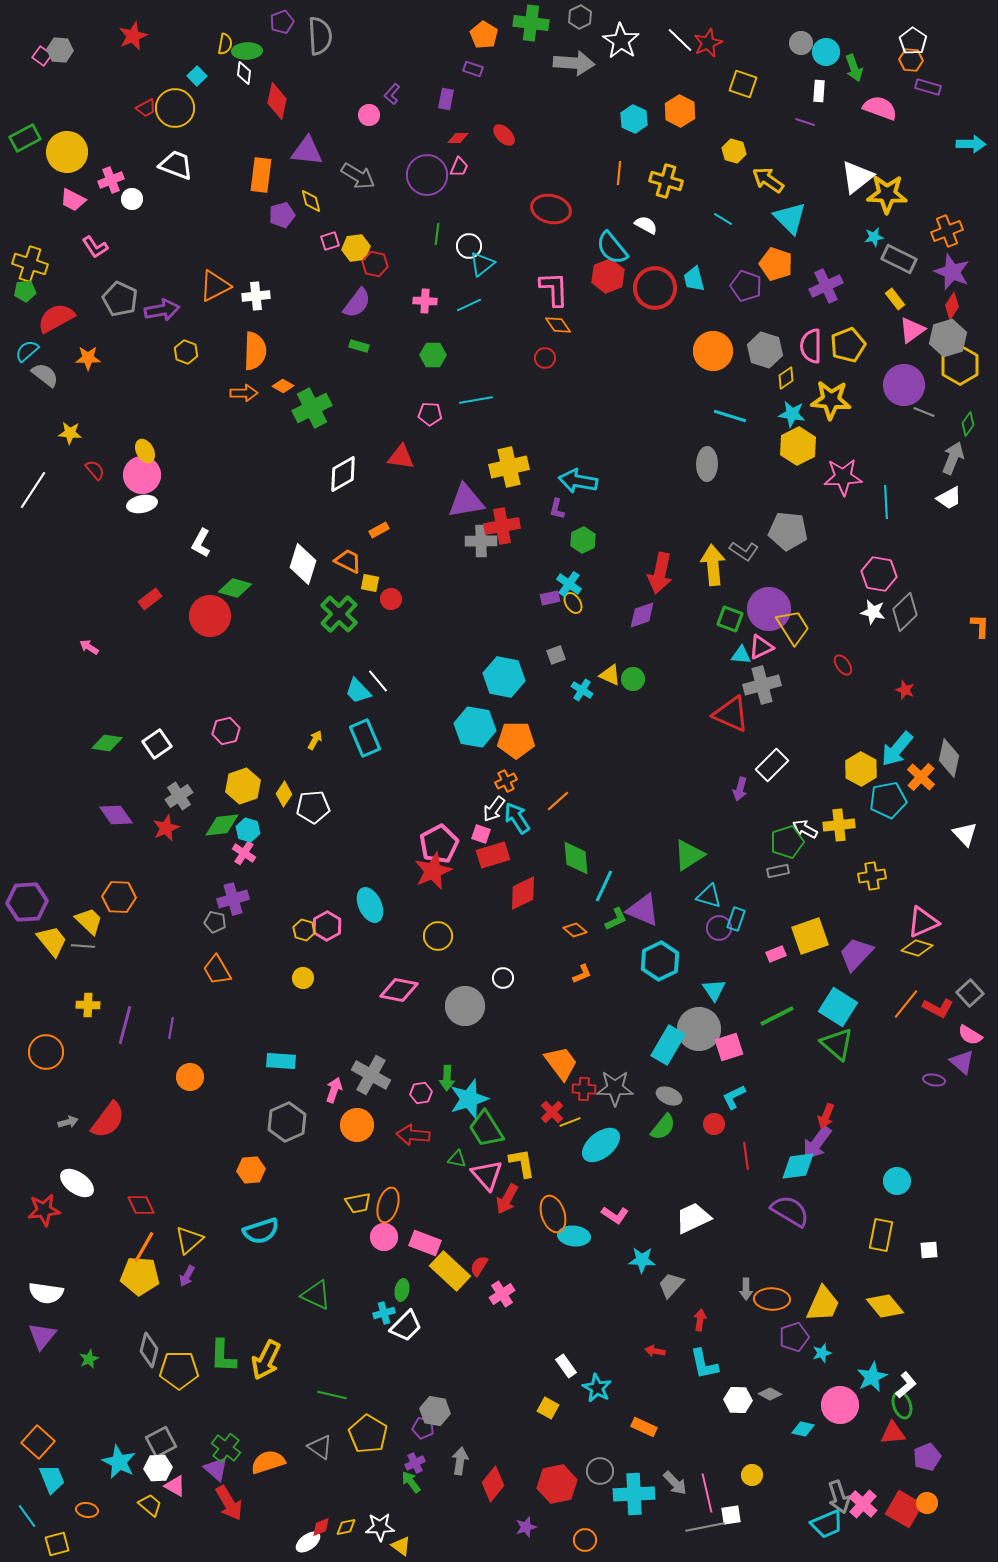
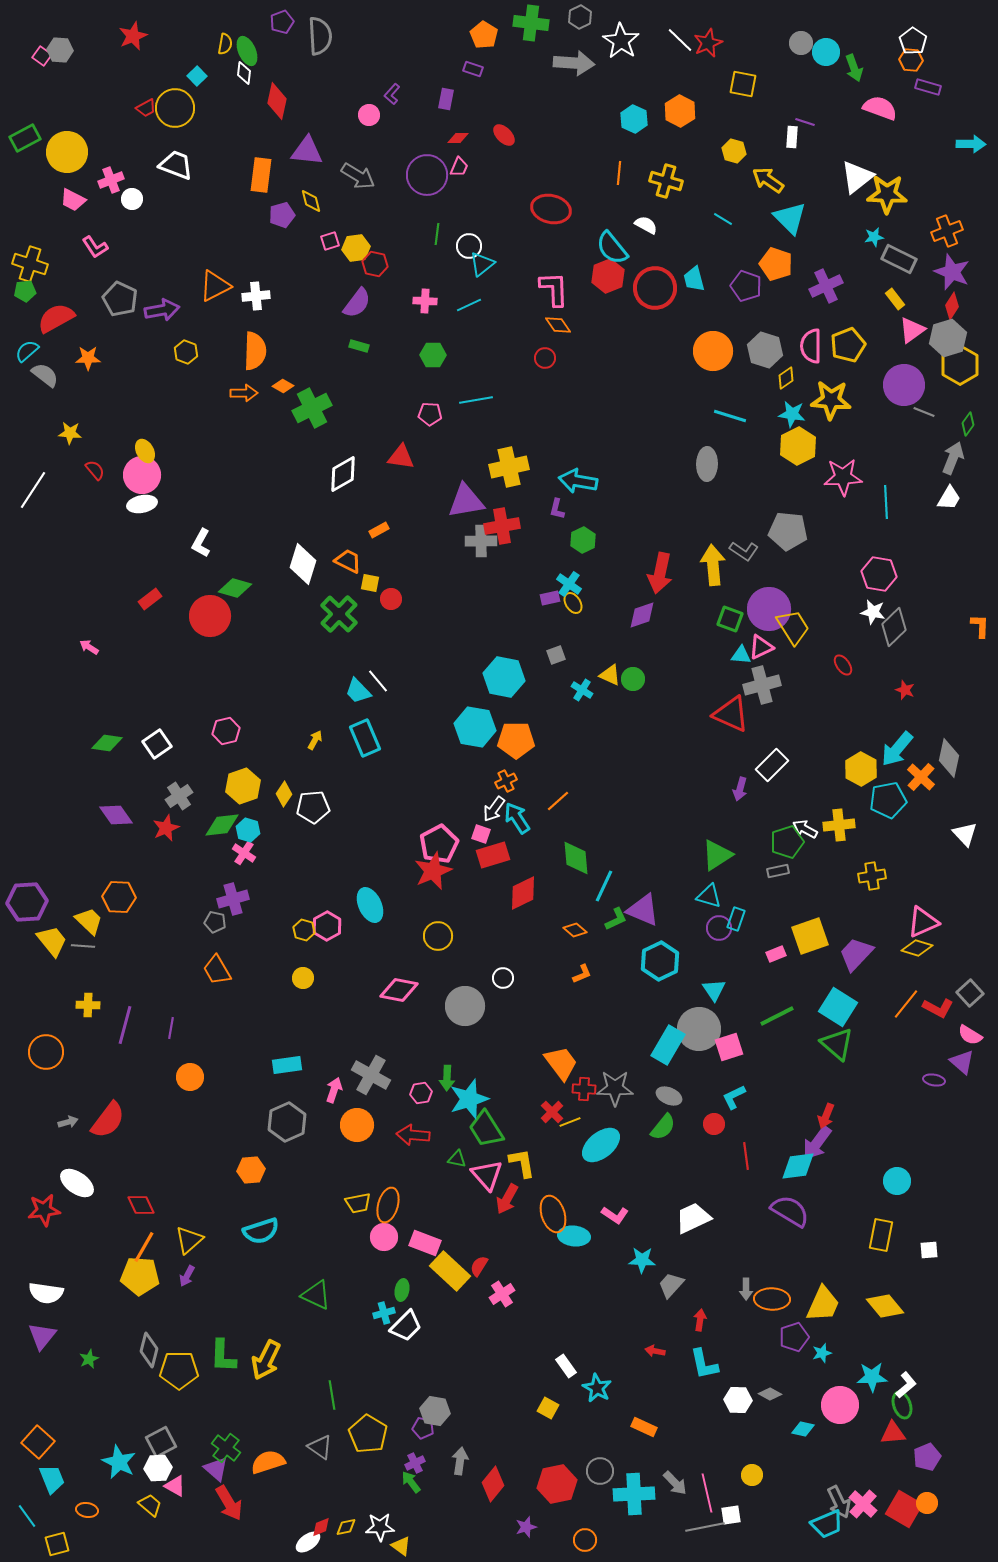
green ellipse at (247, 51): rotated 68 degrees clockwise
yellow square at (743, 84): rotated 8 degrees counterclockwise
white rectangle at (819, 91): moved 27 px left, 46 px down
white trapezoid at (949, 498): rotated 32 degrees counterclockwise
gray diamond at (905, 612): moved 11 px left, 15 px down
green triangle at (689, 855): moved 28 px right
cyan rectangle at (281, 1061): moved 6 px right, 4 px down; rotated 12 degrees counterclockwise
cyan star at (872, 1377): rotated 24 degrees clockwise
green line at (332, 1395): rotated 68 degrees clockwise
gray arrow at (839, 1497): moved 5 px down; rotated 8 degrees counterclockwise
